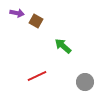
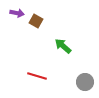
red line: rotated 42 degrees clockwise
